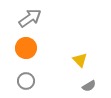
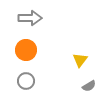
gray arrow: rotated 35 degrees clockwise
orange circle: moved 2 px down
yellow triangle: rotated 21 degrees clockwise
